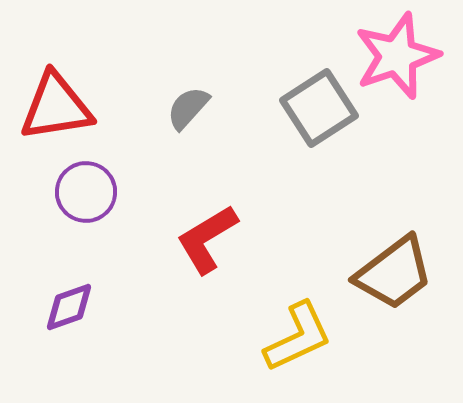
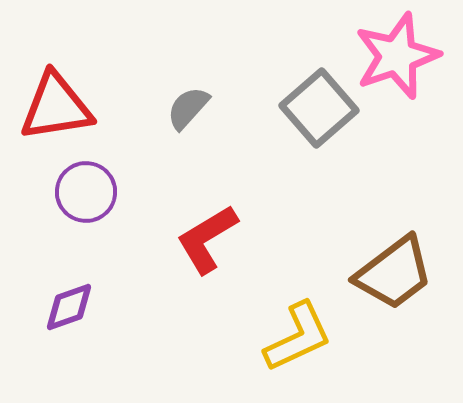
gray square: rotated 8 degrees counterclockwise
